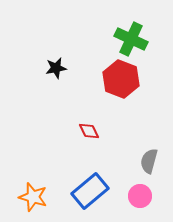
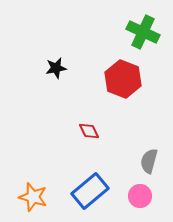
green cross: moved 12 px right, 7 px up
red hexagon: moved 2 px right
